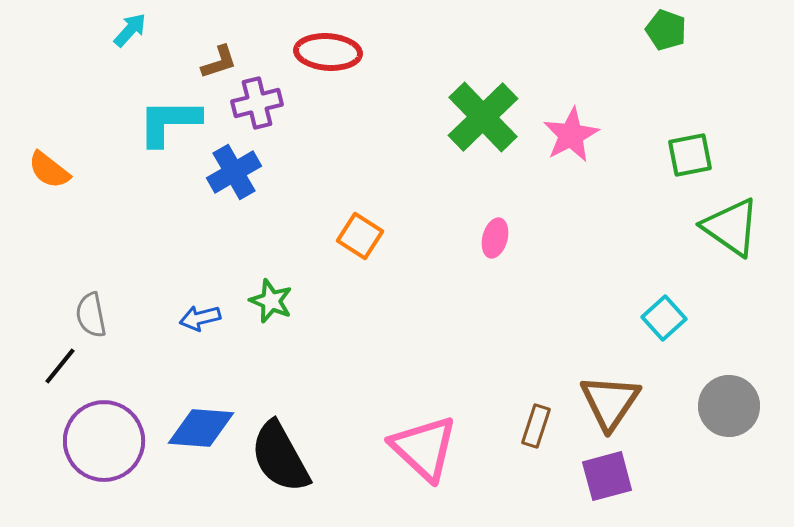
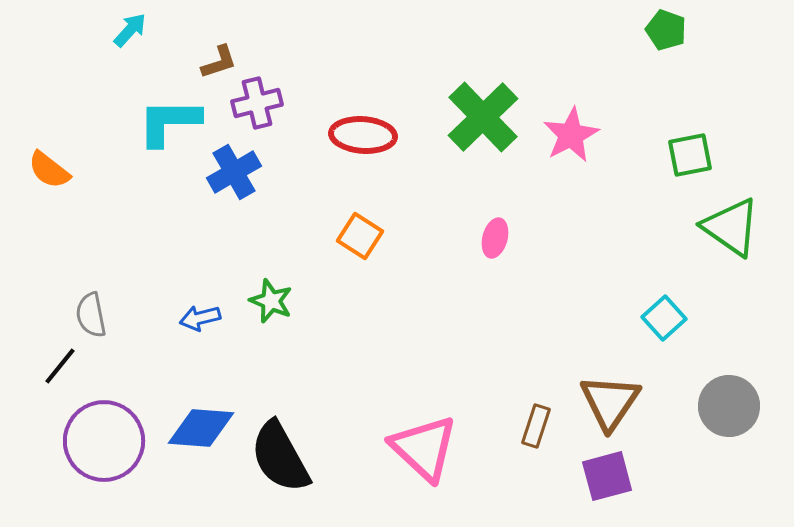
red ellipse: moved 35 px right, 83 px down
